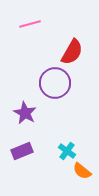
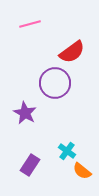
red semicircle: rotated 24 degrees clockwise
purple rectangle: moved 8 px right, 14 px down; rotated 35 degrees counterclockwise
